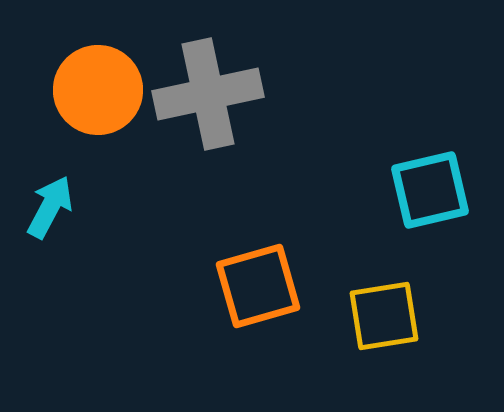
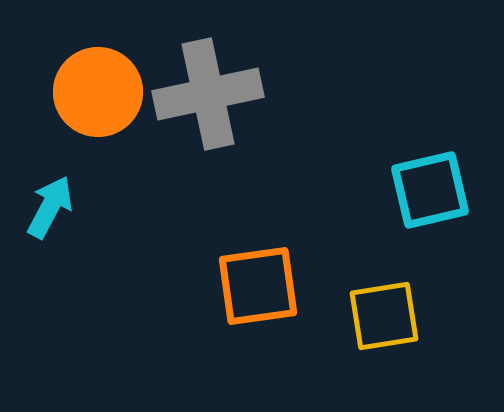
orange circle: moved 2 px down
orange square: rotated 8 degrees clockwise
